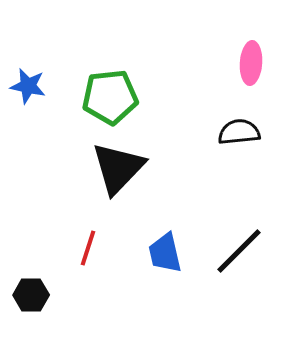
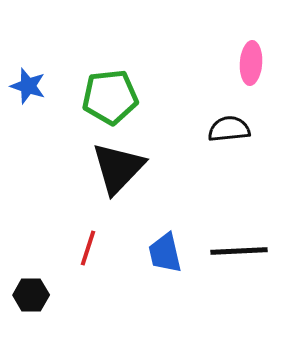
blue star: rotated 6 degrees clockwise
black semicircle: moved 10 px left, 3 px up
black line: rotated 42 degrees clockwise
